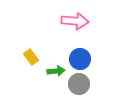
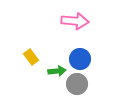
green arrow: moved 1 px right
gray circle: moved 2 px left
